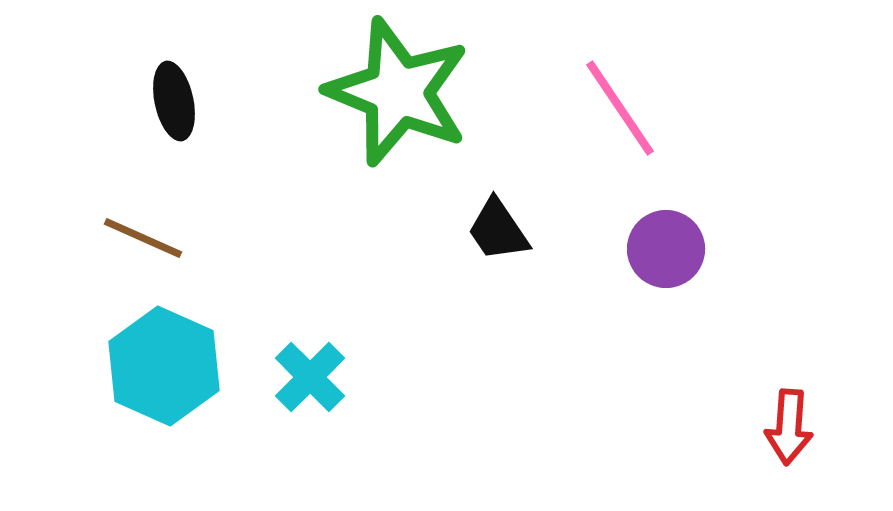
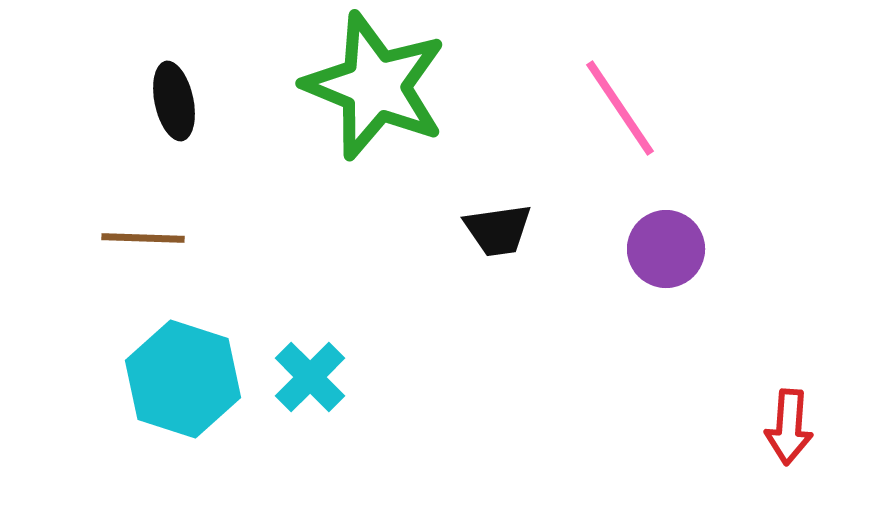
green star: moved 23 px left, 6 px up
black trapezoid: rotated 64 degrees counterclockwise
brown line: rotated 22 degrees counterclockwise
cyan hexagon: moved 19 px right, 13 px down; rotated 6 degrees counterclockwise
